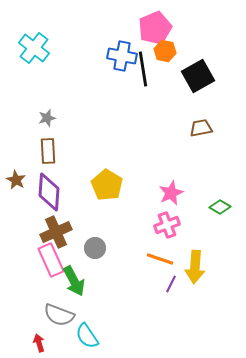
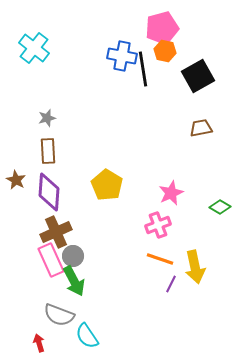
pink pentagon: moved 7 px right; rotated 8 degrees clockwise
pink cross: moved 9 px left
gray circle: moved 22 px left, 8 px down
yellow arrow: rotated 16 degrees counterclockwise
